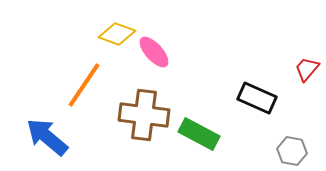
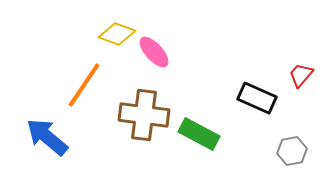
red trapezoid: moved 6 px left, 6 px down
gray hexagon: rotated 20 degrees counterclockwise
